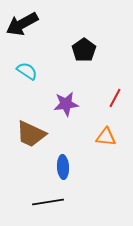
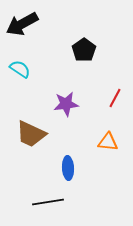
cyan semicircle: moved 7 px left, 2 px up
orange triangle: moved 2 px right, 5 px down
blue ellipse: moved 5 px right, 1 px down
